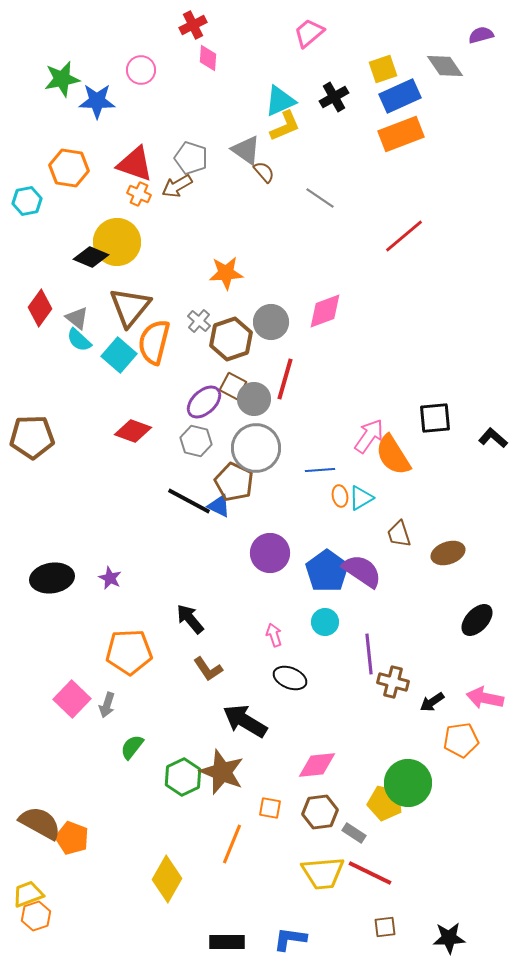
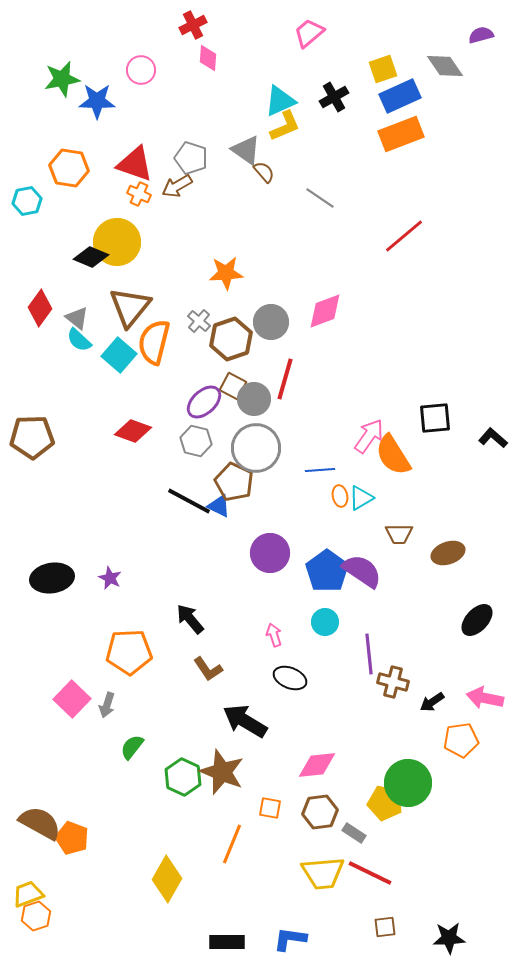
brown trapezoid at (399, 534): rotated 72 degrees counterclockwise
green hexagon at (183, 777): rotated 9 degrees counterclockwise
